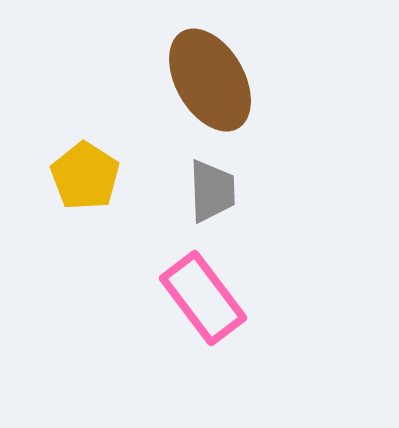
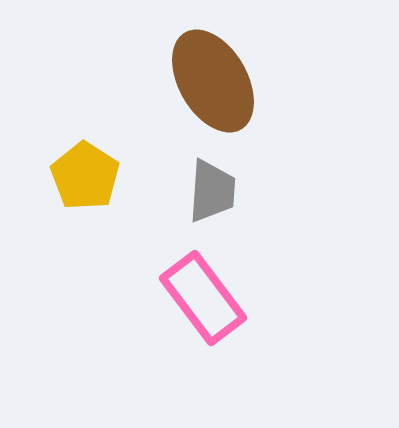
brown ellipse: moved 3 px right, 1 px down
gray trapezoid: rotated 6 degrees clockwise
